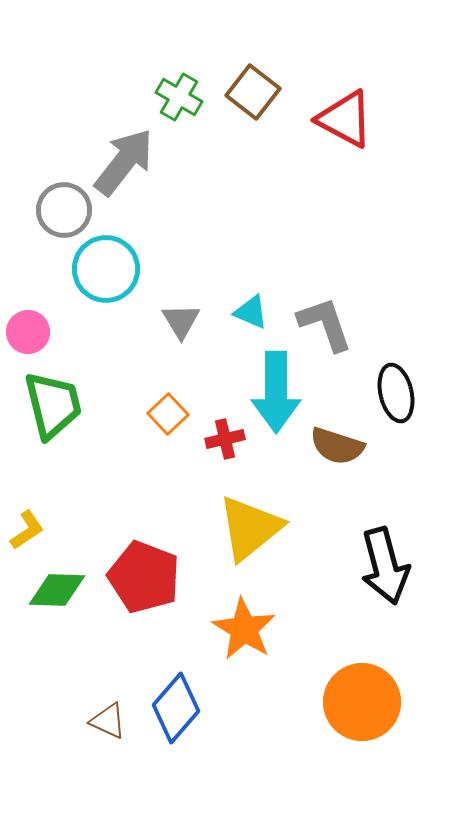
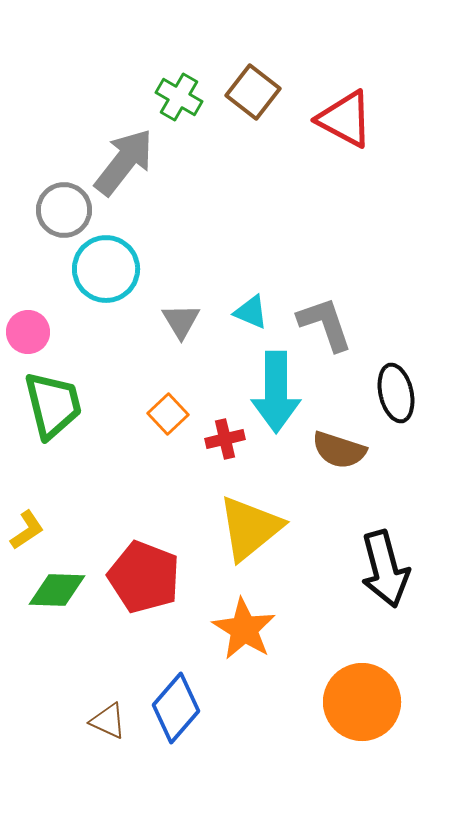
brown semicircle: moved 2 px right, 4 px down
black arrow: moved 3 px down
